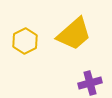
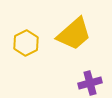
yellow hexagon: moved 1 px right, 2 px down
